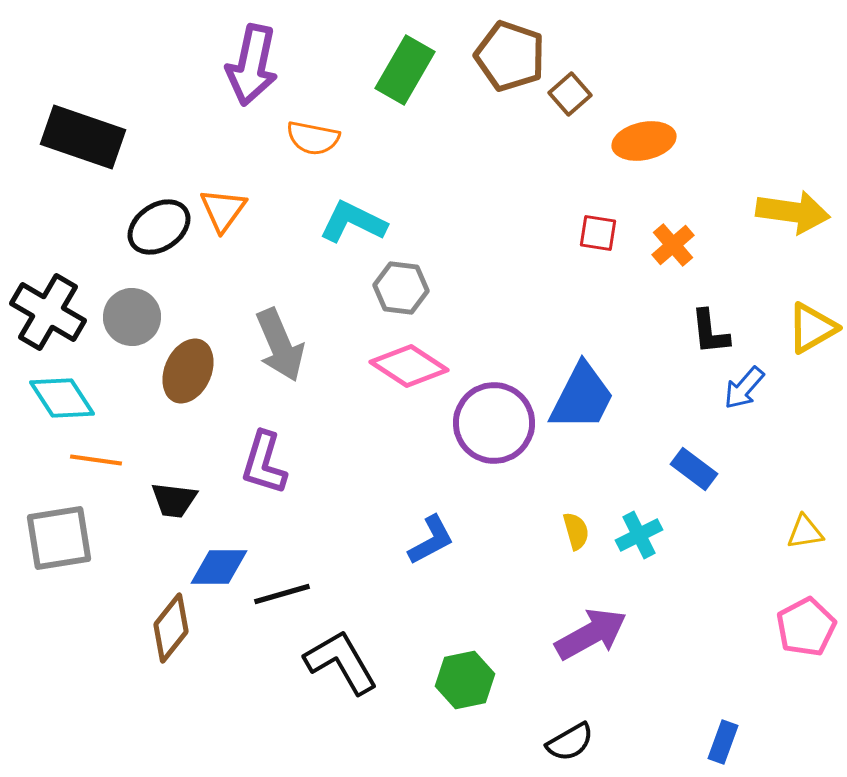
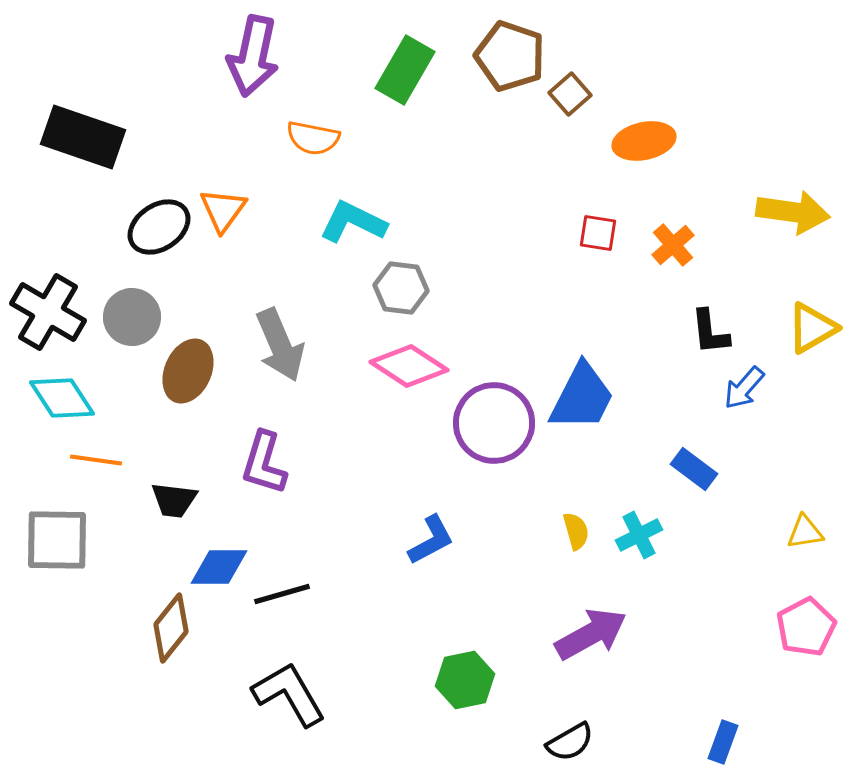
purple arrow at (252, 65): moved 1 px right, 9 px up
gray square at (59, 538): moved 2 px left, 2 px down; rotated 10 degrees clockwise
black L-shape at (341, 662): moved 52 px left, 32 px down
